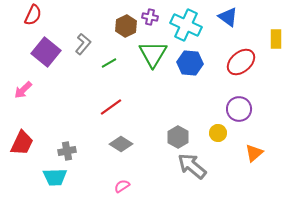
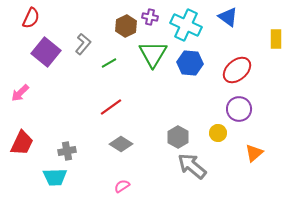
red semicircle: moved 2 px left, 3 px down
red ellipse: moved 4 px left, 8 px down
pink arrow: moved 3 px left, 3 px down
